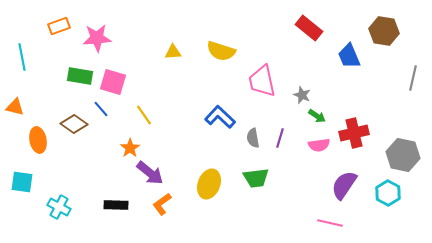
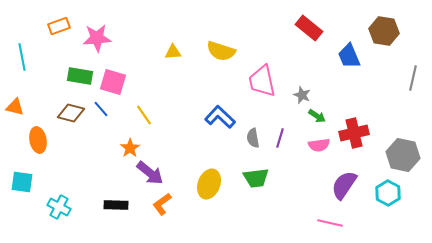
brown diamond: moved 3 px left, 11 px up; rotated 20 degrees counterclockwise
